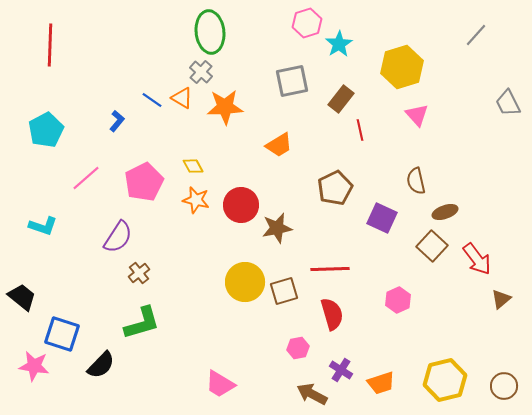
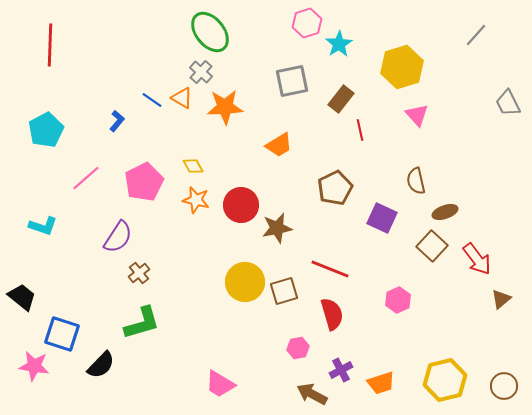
green ellipse at (210, 32): rotated 33 degrees counterclockwise
red line at (330, 269): rotated 24 degrees clockwise
purple cross at (341, 370): rotated 30 degrees clockwise
